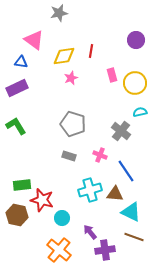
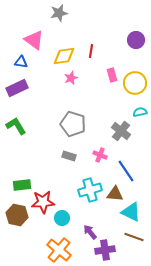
red star: moved 1 px right, 2 px down; rotated 20 degrees counterclockwise
